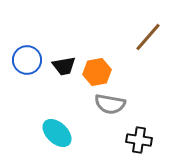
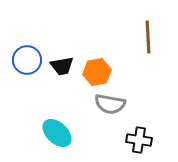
brown line: rotated 44 degrees counterclockwise
black trapezoid: moved 2 px left
